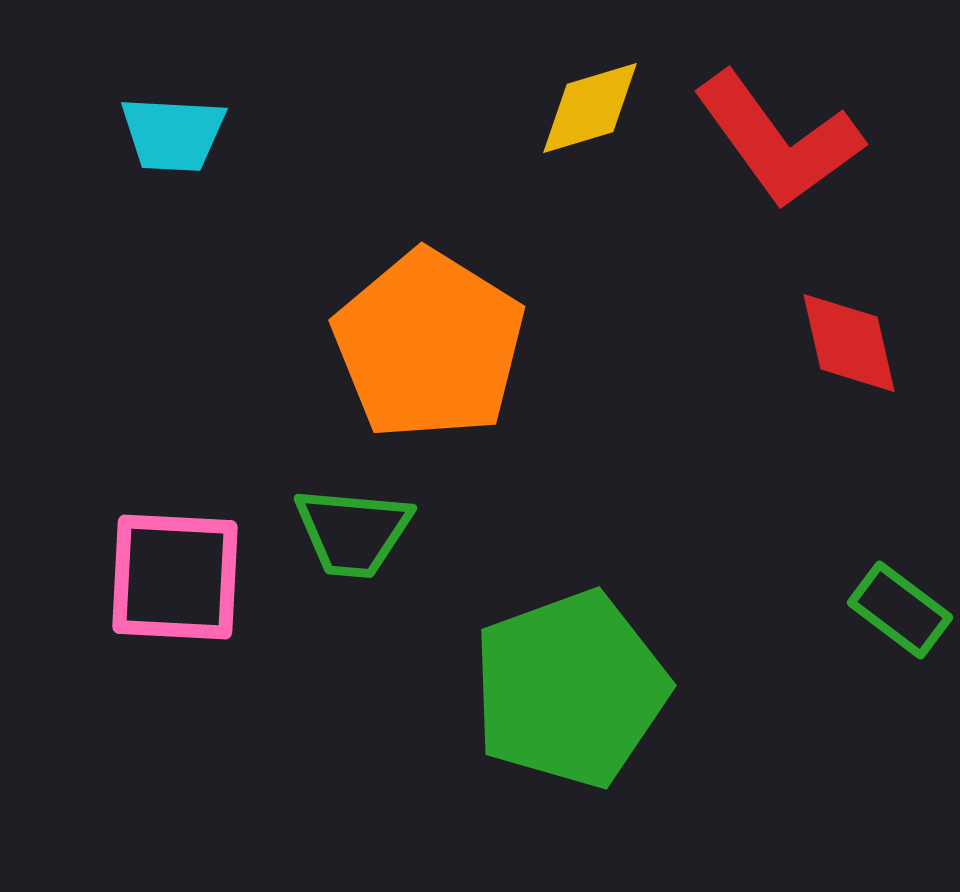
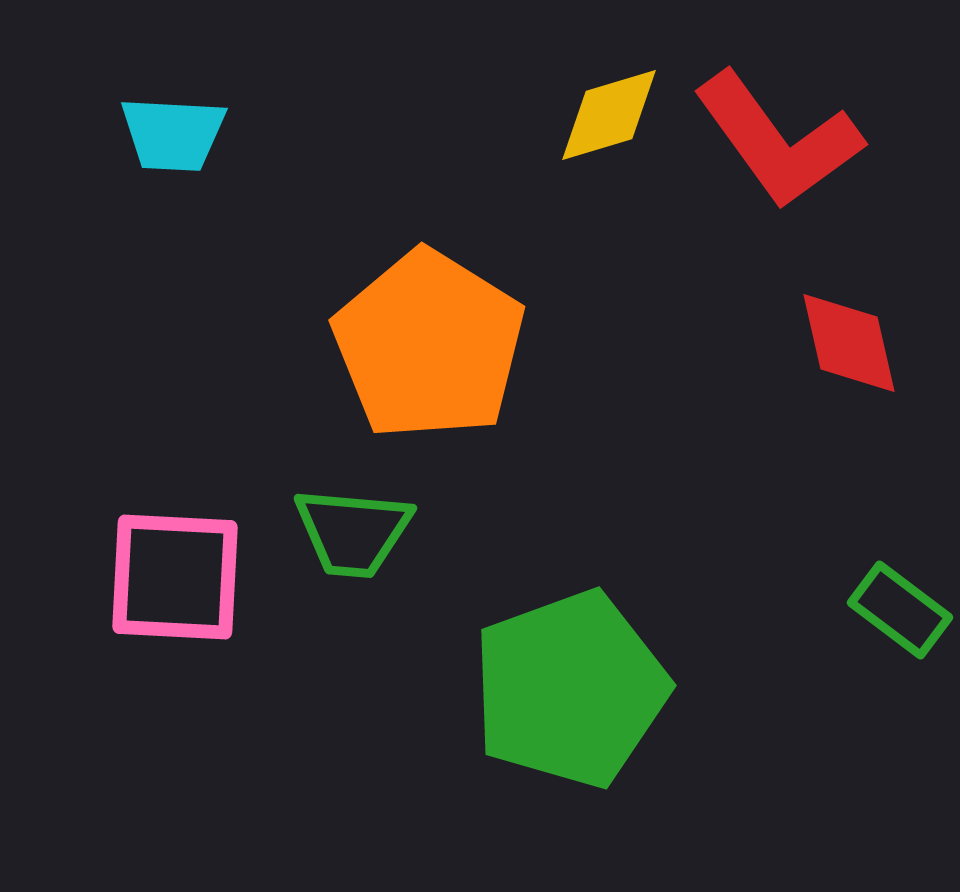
yellow diamond: moved 19 px right, 7 px down
